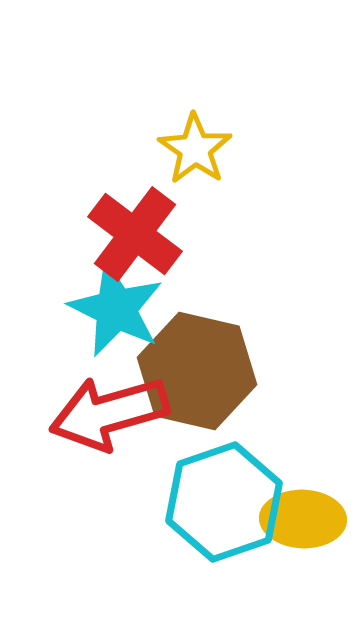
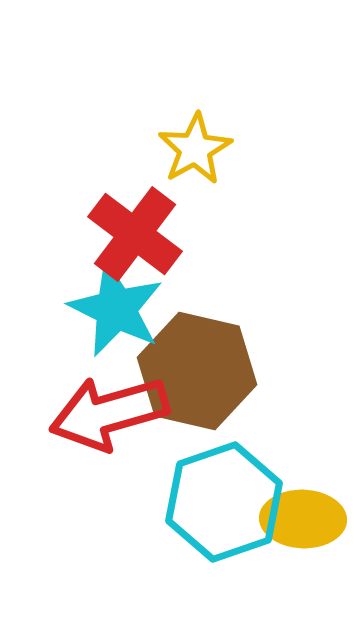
yellow star: rotated 8 degrees clockwise
